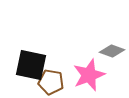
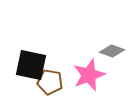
brown pentagon: moved 1 px left
